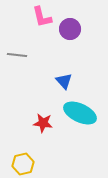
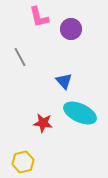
pink L-shape: moved 3 px left
purple circle: moved 1 px right
gray line: moved 3 px right, 2 px down; rotated 54 degrees clockwise
yellow hexagon: moved 2 px up
